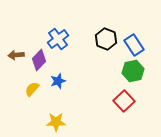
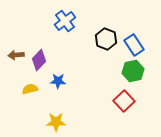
blue cross: moved 7 px right, 18 px up
blue star: rotated 21 degrees clockwise
yellow semicircle: moved 2 px left; rotated 35 degrees clockwise
